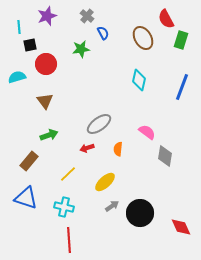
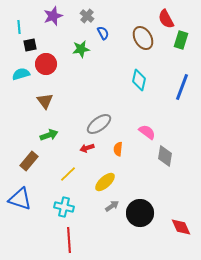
purple star: moved 6 px right
cyan semicircle: moved 4 px right, 3 px up
blue triangle: moved 6 px left, 1 px down
